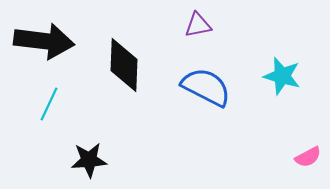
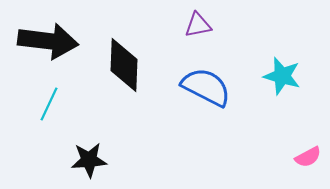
black arrow: moved 4 px right
